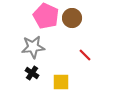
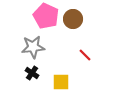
brown circle: moved 1 px right, 1 px down
